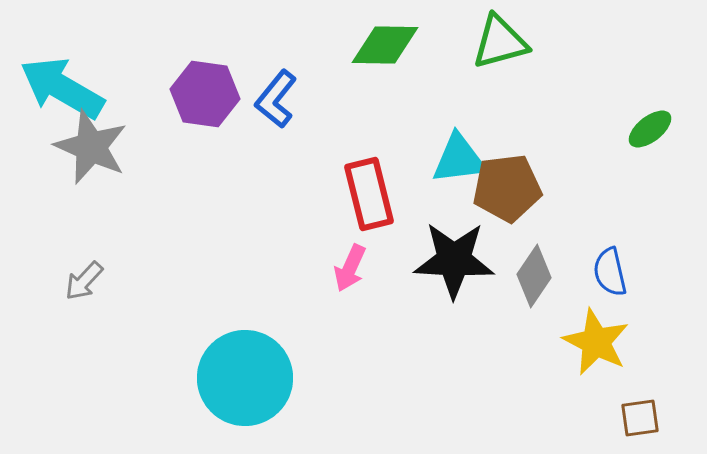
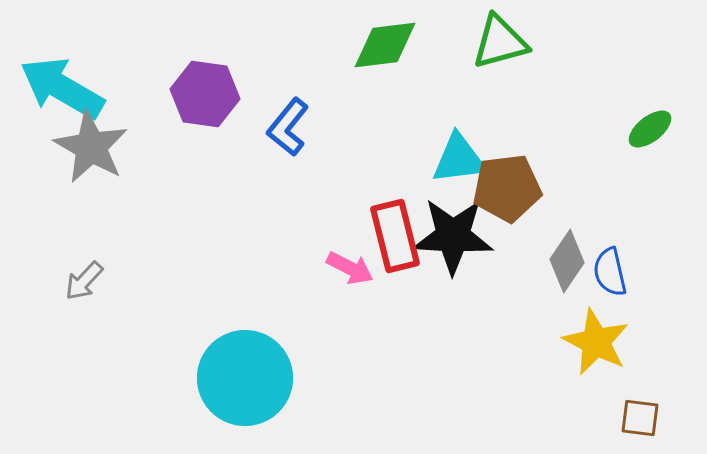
green diamond: rotated 8 degrees counterclockwise
blue L-shape: moved 12 px right, 28 px down
gray star: rotated 6 degrees clockwise
red rectangle: moved 26 px right, 42 px down
black star: moved 1 px left, 24 px up
pink arrow: rotated 87 degrees counterclockwise
gray diamond: moved 33 px right, 15 px up
brown square: rotated 15 degrees clockwise
